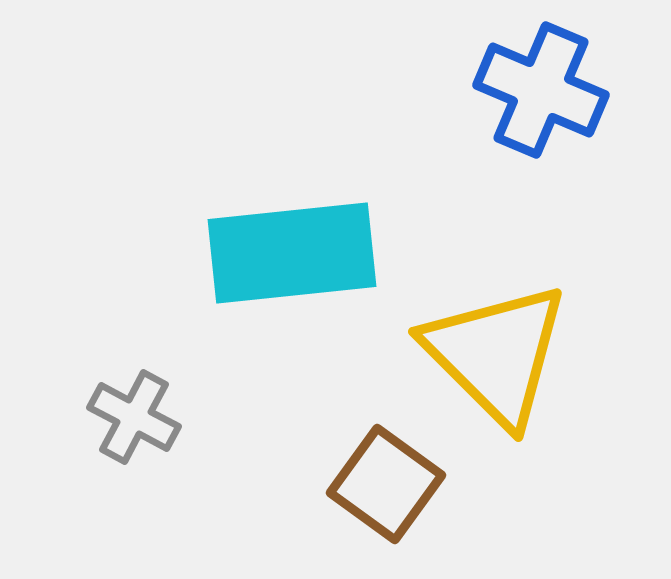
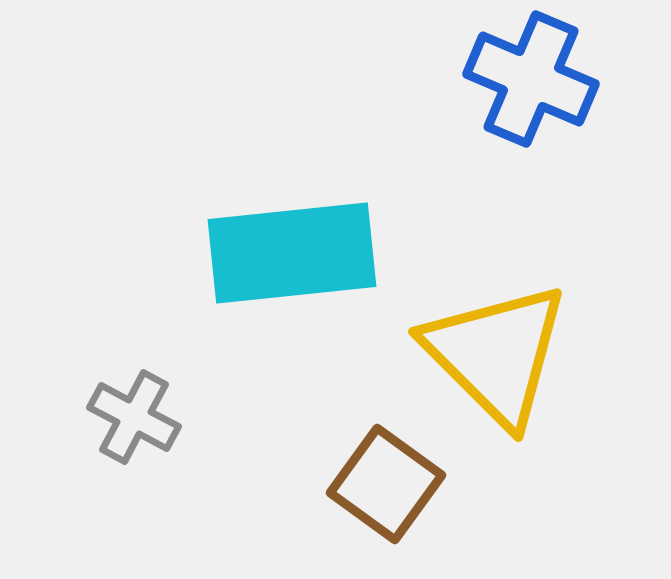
blue cross: moved 10 px left, 11 px up
